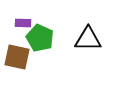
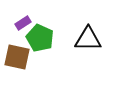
purple rectangle: rotated 35 degrees counterclockwise
